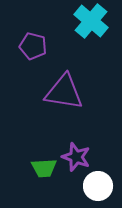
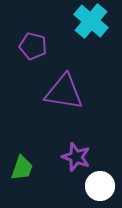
green trapezoid: moved 22 px left; rotated 68 degrees counterclockwise
white circle: moved 2 px right
